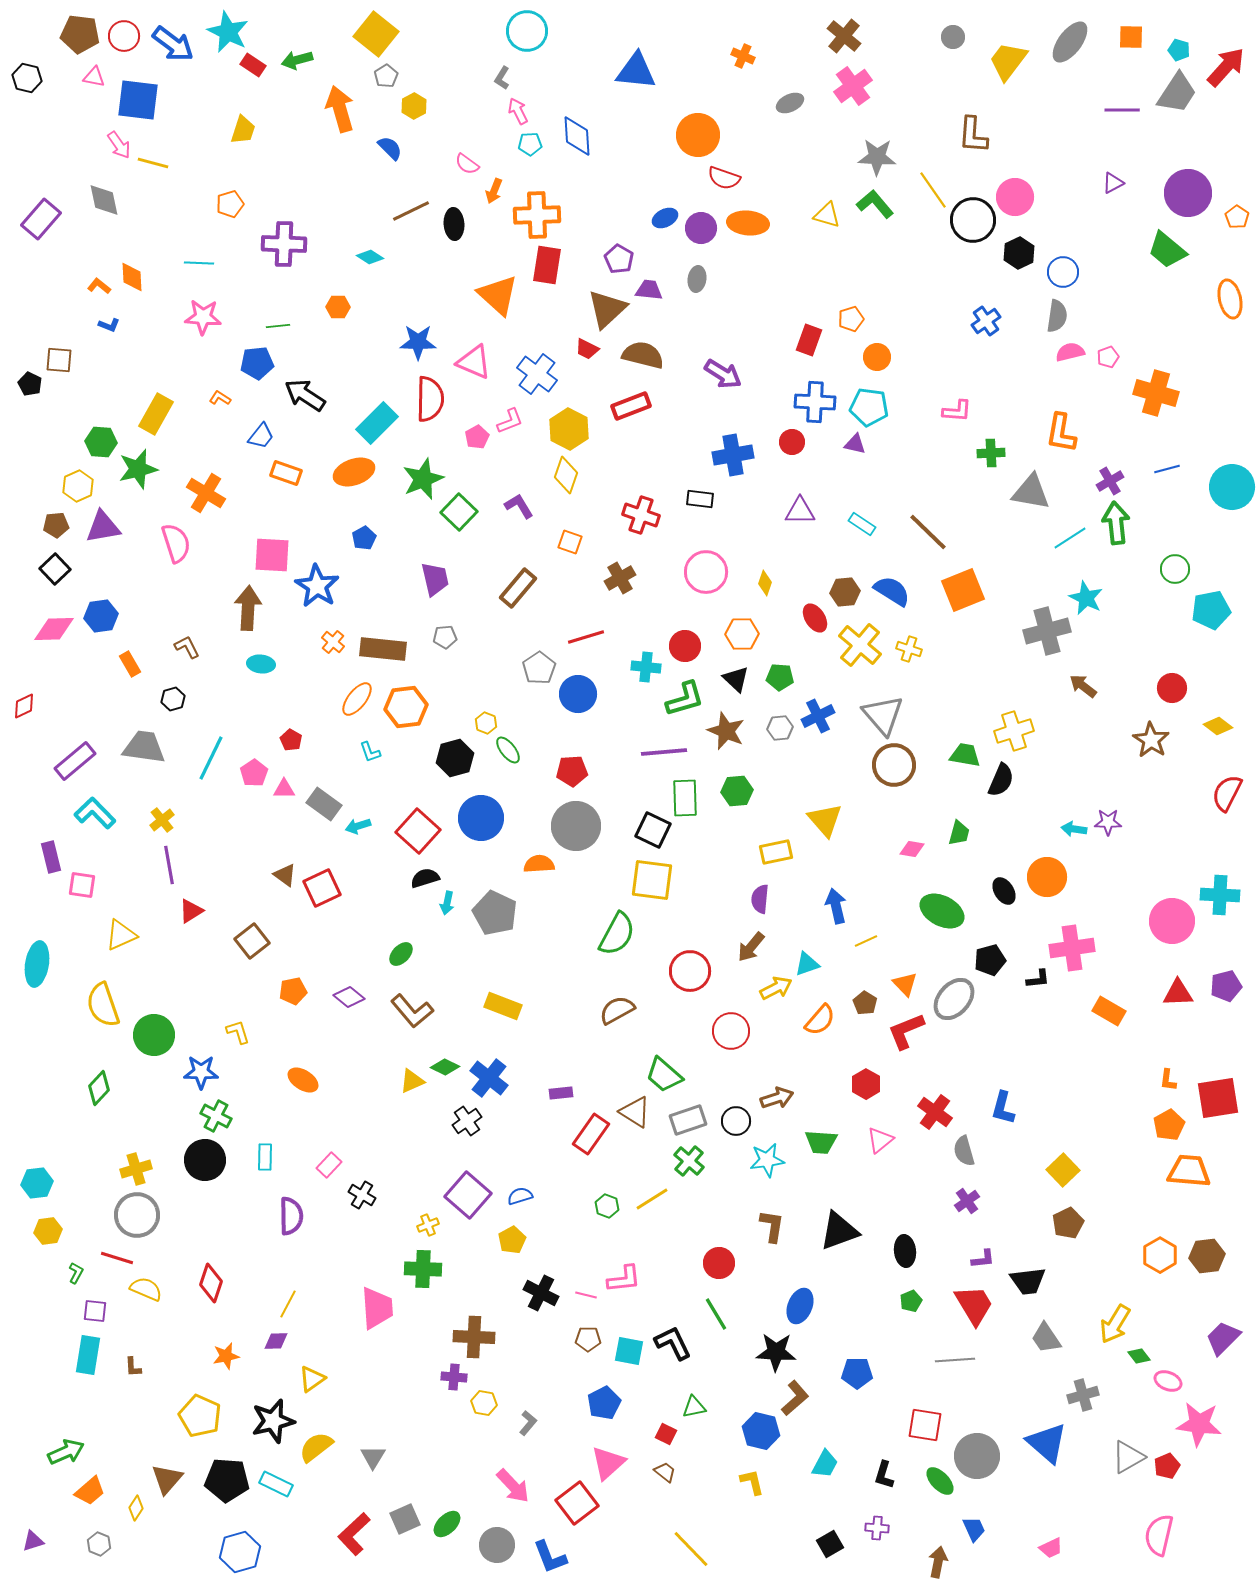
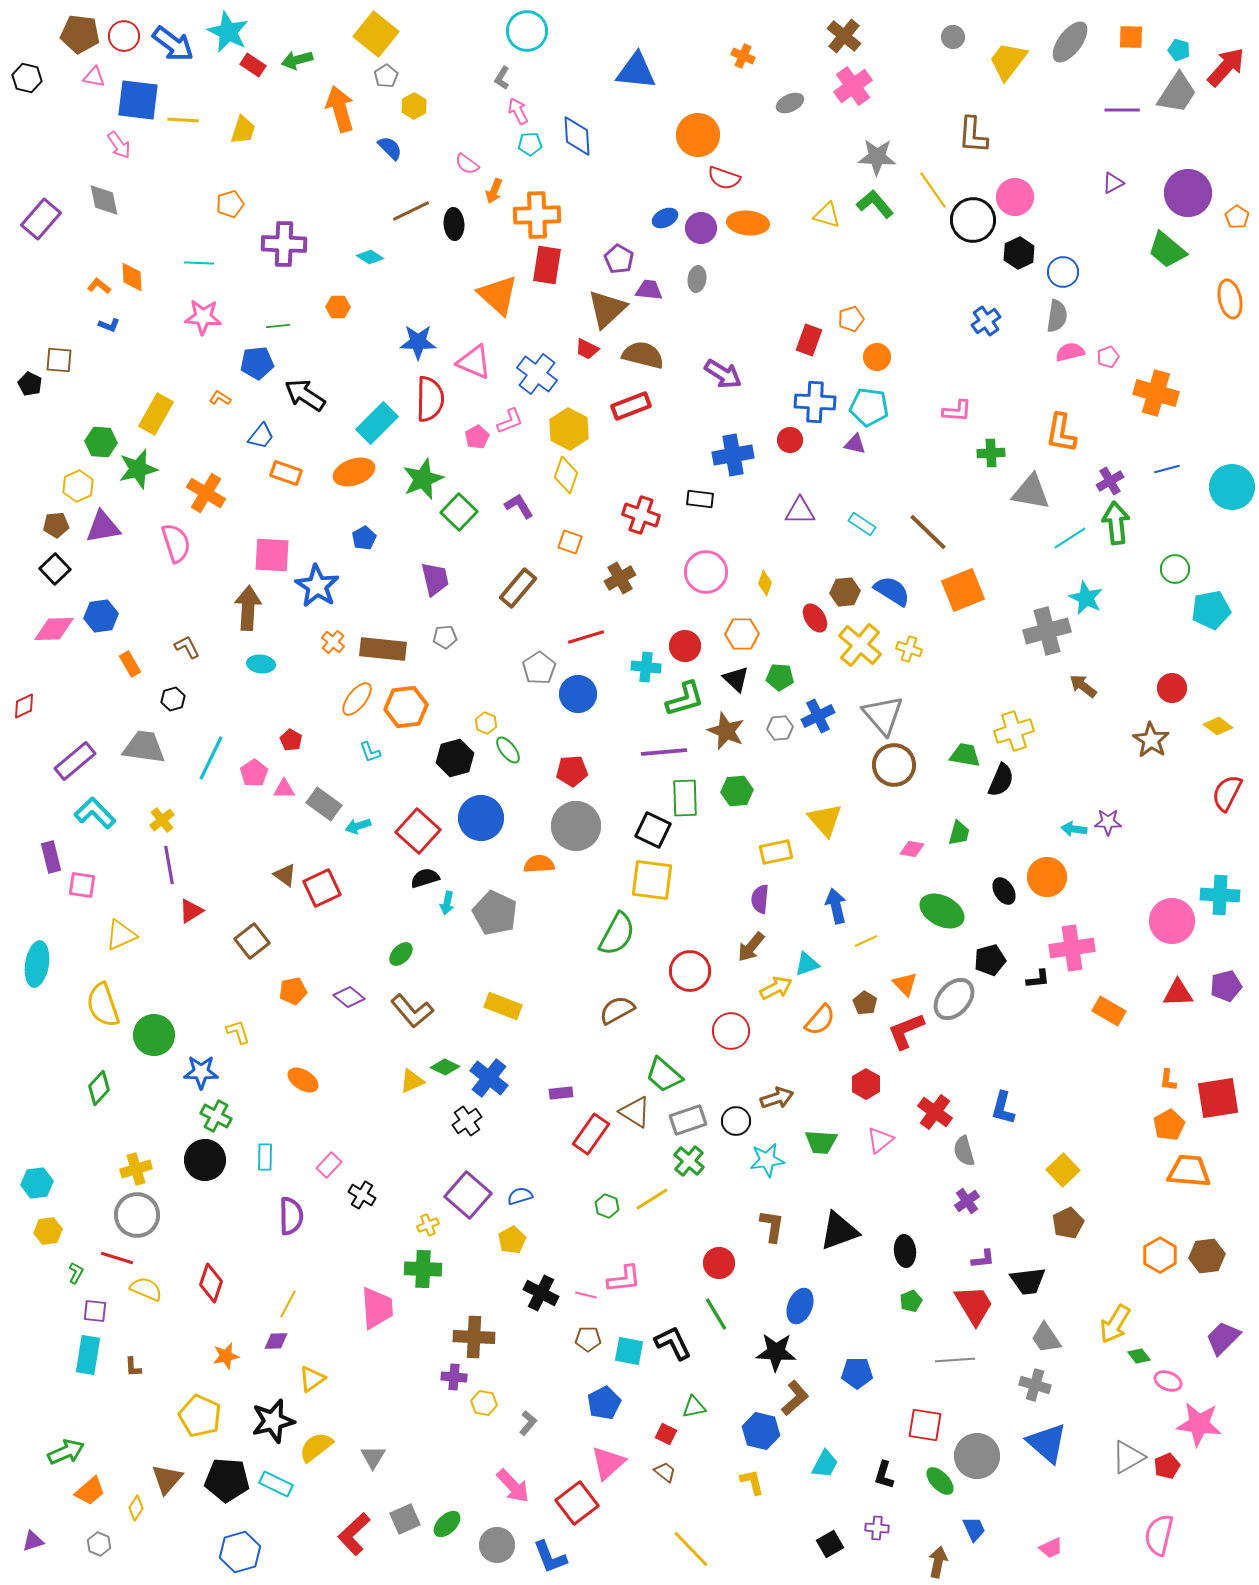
yellow line at (153, 163): moved 30 px right, 43 px up; rotated 12 degrees counterclockwise
red circle at (792, 442): moved 2 px left, 2 px up
gray cross at (1083, 1395): moved 48 px left, 10 px up; rotated 32 degrees clockwise
